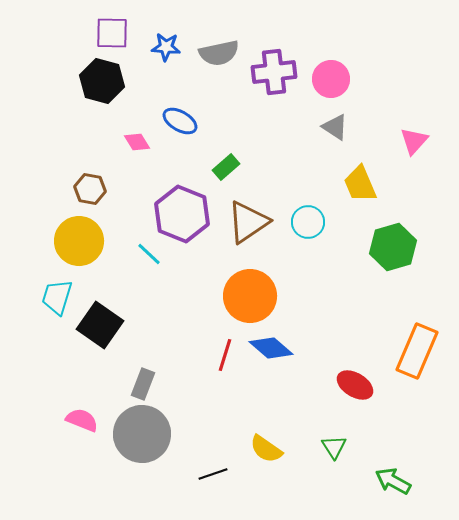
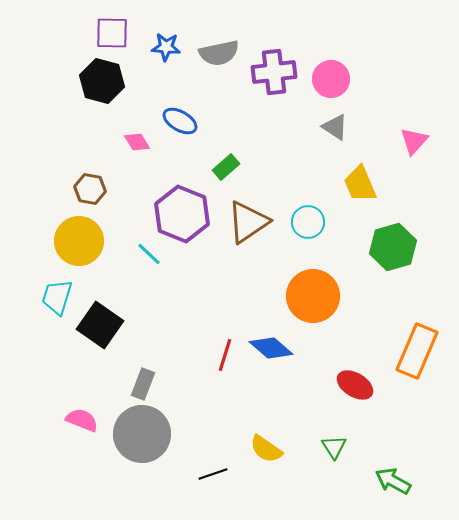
orange circle: moved 63 px right
